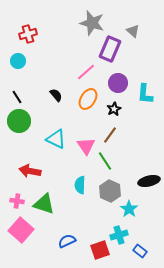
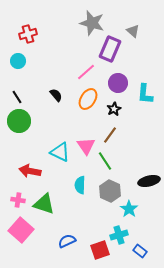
cyan triangle: moved 4 px right, 13 px down
pink cross: moved 1 px right, 1 px up
